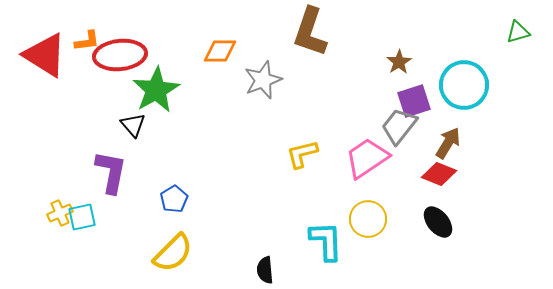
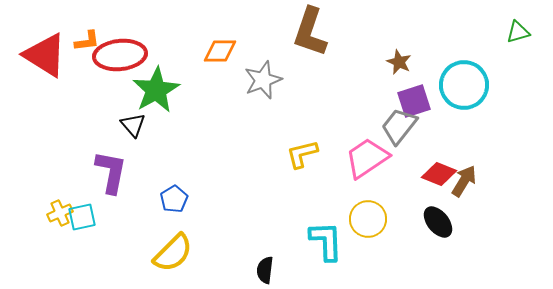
brown star: rotated 15 degrees counterclockwise
brown arrow: moved 16 px right, 38 px down
black semicircle: rotated 12 degrees clockwise
